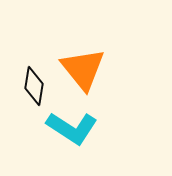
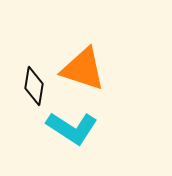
orange triangle: rotated 33 degrees counterclockwise
